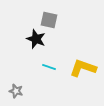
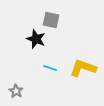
gray square: moved 2 px right
cyan line: moved 1 px right, 1 px down
gray star: rotated 16 degrees clockwise
